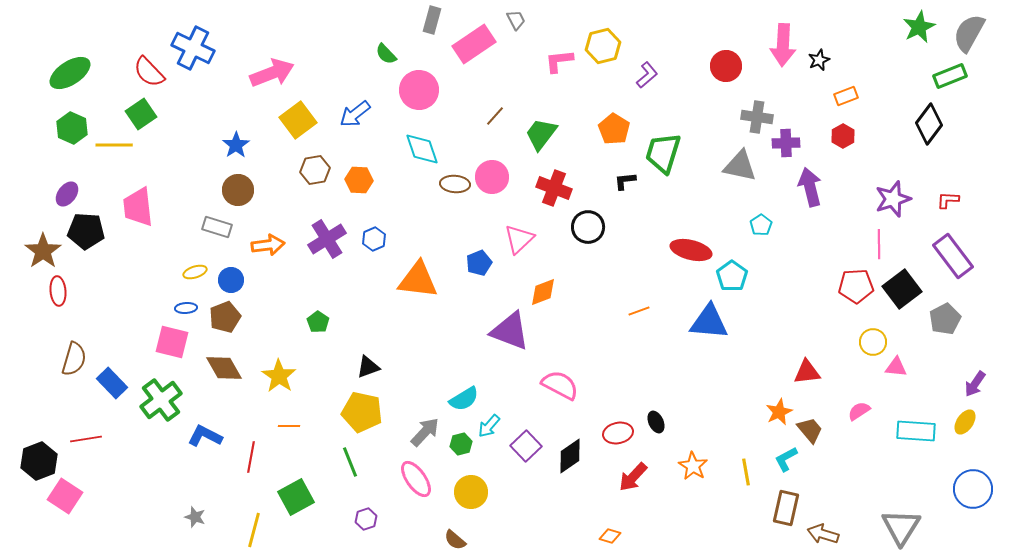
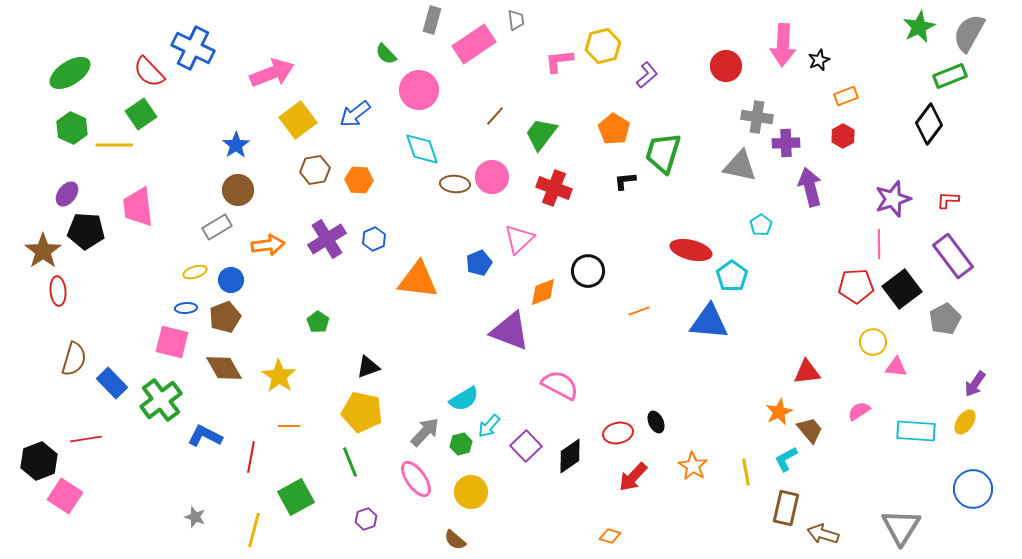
gray trapezoid at (516, 20): rotated 20 degrees clockwise
gray rectangle at (217, 227): rotated 48 degrees counterclockwise
black circle at (588, 227): moved 44 px down
